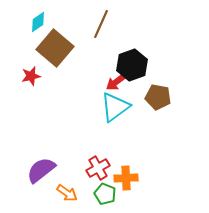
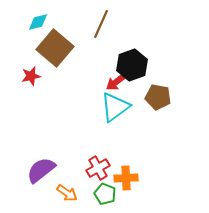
cyan diamond: rotated 20 degrees clockwise
